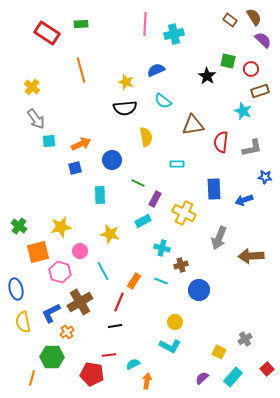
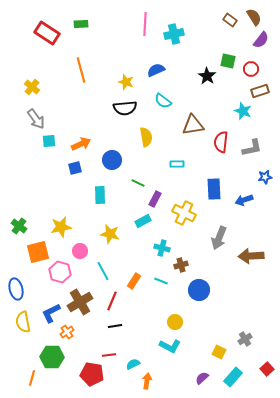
purple semicircle at (263, 40): moved 2 px left; rotated 84 degrees clockwise
blue star at (265, 177): rotated 16 degrees counterclockwise
red line at (119, 302): moved 7 px left, 1 px up
